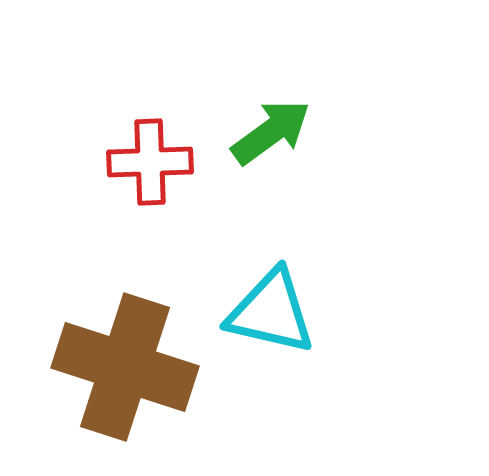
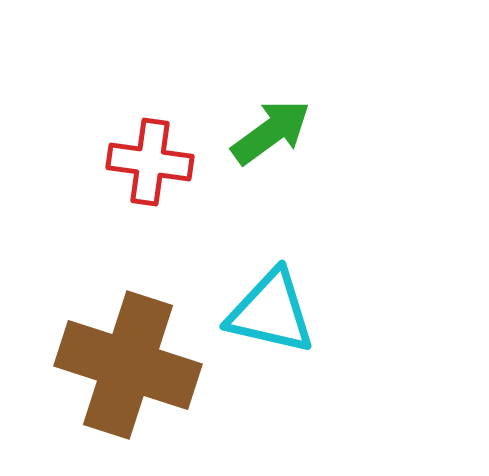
red cross: rotated 10 degrees clockwise
brown cross: moved 3 px right, 2 px up
